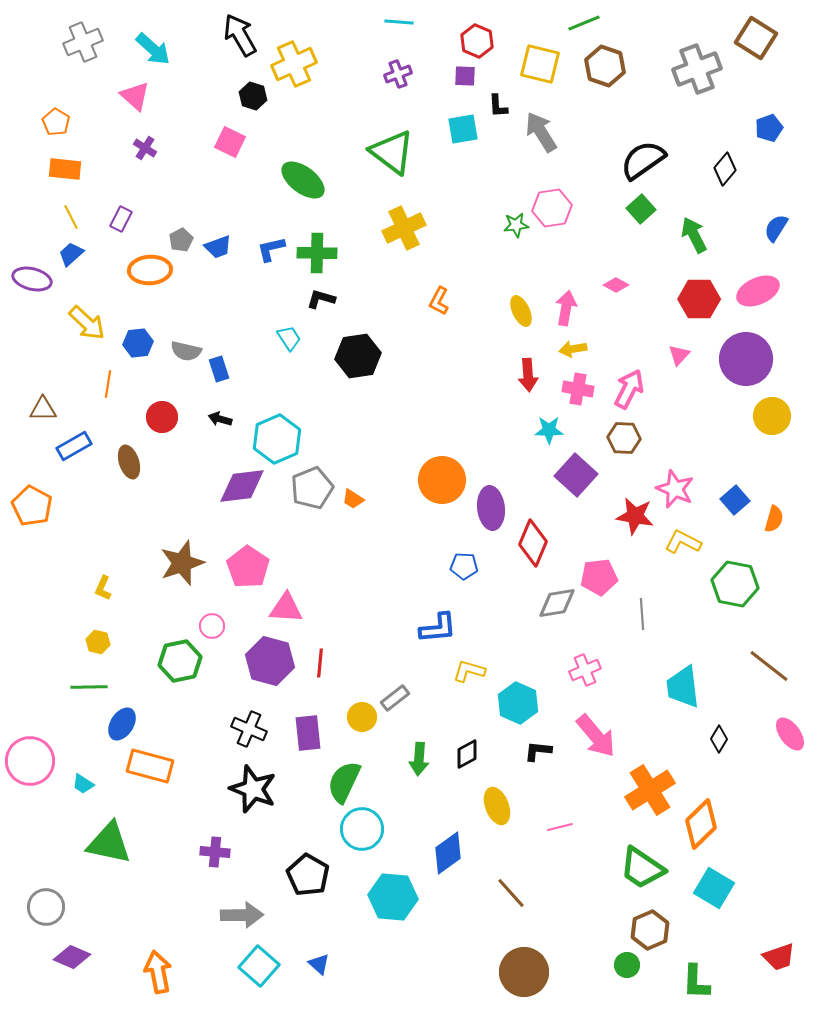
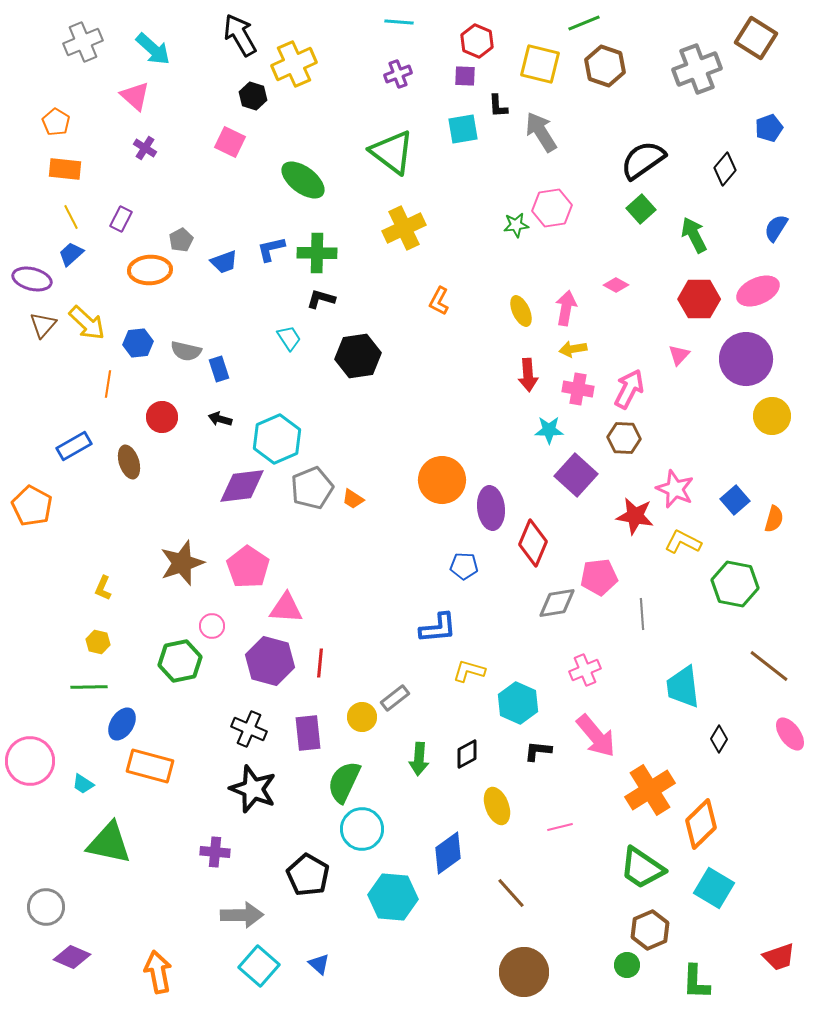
blue trapezoid at (218, 247): moved 6 px right, 15 px down
brown triangle at (43, 409): moved 84 px up; rotated 48 degrees counterclockwise
